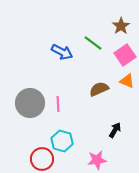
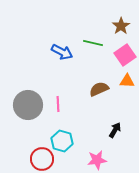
green line: rotated 24 degrees counterclockwise
orange triangle: rotated 21 degrees counterclockwise
gray circle: moved 2 px left, 2 px down
